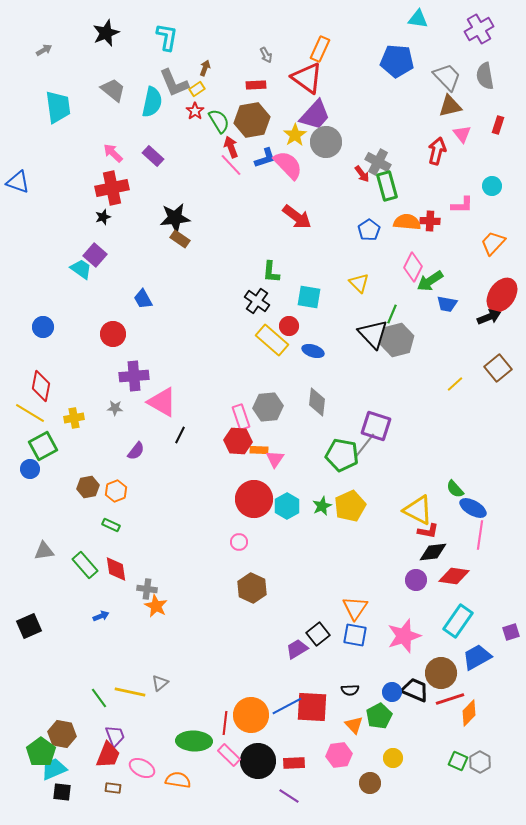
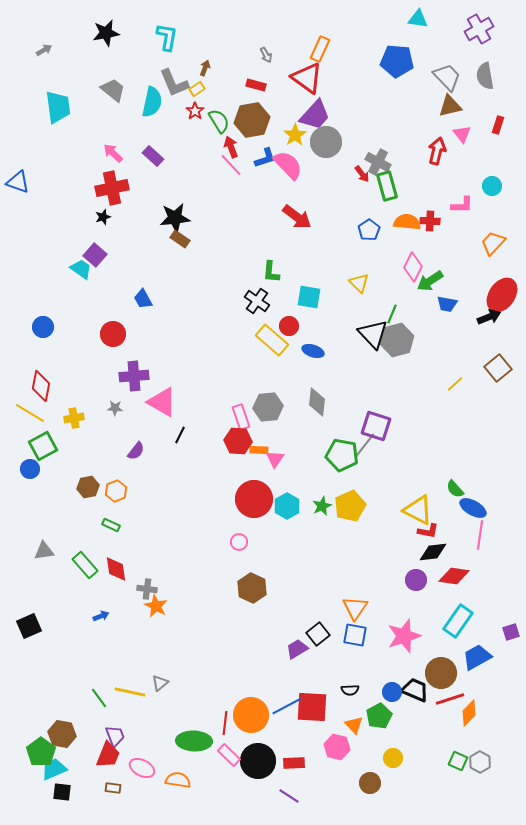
black star at (106, 33): rotated 12 degrees clockwise
red rectangle at (256, 85): rotated 18 degrees clockwise
pink hexagon at (339, 755): moved 2 px left, 8 px up; rotated 20 degrees clockwise
